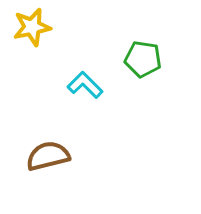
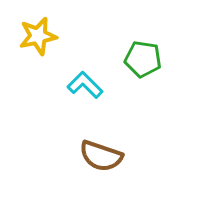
yellow star: moved 6 px right, 9 px down
brown semicircle: moved 53 px right; rotated 147 degrees counterclockwise
